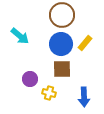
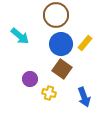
brown circle: moved 6 px left
brown square: rotated 36 degrees clockwise
blue arrow: rotated 18 degrees counterclockwise
